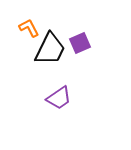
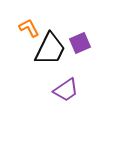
purple trapezoid: moved 7 px right, 8 px up
